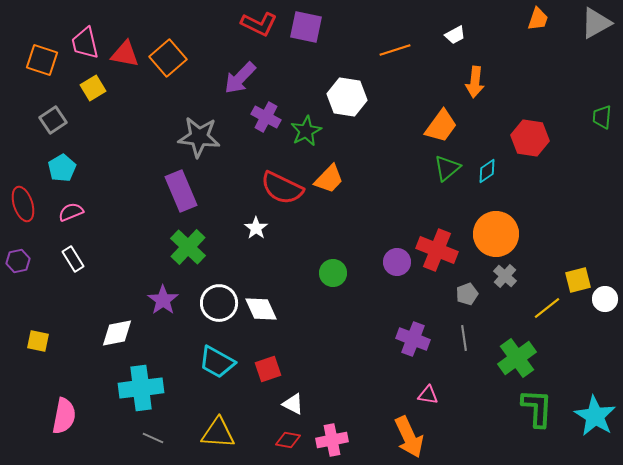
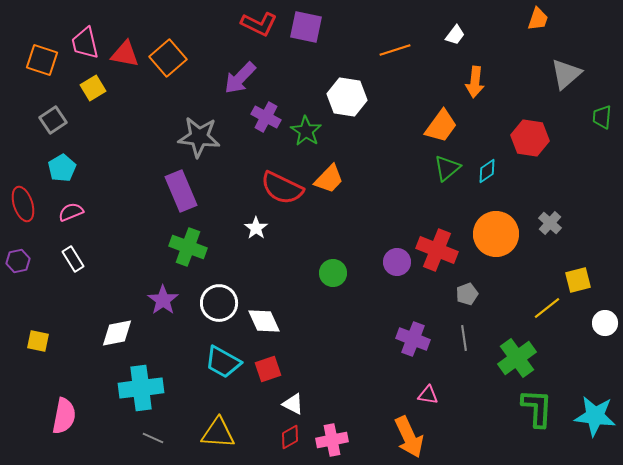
gray triangle at (596, 23): moved 30 px left, 51 px down; rotated 12 degrees counterclockwise
white trapezoid at (455, 35): rotated 25 degrees counterclockwise
green star at (306, 131): rotated 12 degrees counterclockwise
green cross at (188, 247): rotated 24 degrees counterclockwise
gray cross at (505, 276): moved 45 px right, 53 px up
white circle at (605, 299): moved 24 px down
white diamond at (261, 309): moved 3 px right, 12 px down
cyan trapezoid at (217, 362): moved 6 px right
cyan star at (595, 416): rotated 24 degrees counterclockwise
red diamond at (288, 440): moved 2 px right, 3 px up; rotated 40 degrees counterclockwise
